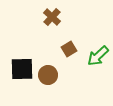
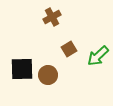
brown cross: rotated 18 degrees clockwise
